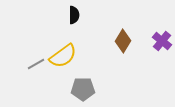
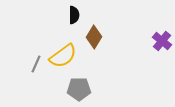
brown diamond: moved 29 px left, 4 px up
gray line: rotated 36 degrees counterclockwise
gray pentagon: moved 4 px left
